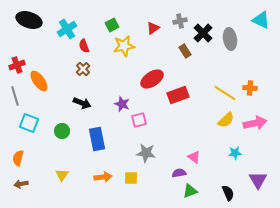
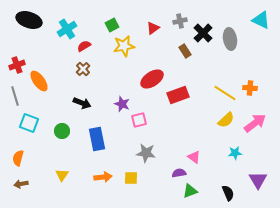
red semicircle: rotated 80 degrees clockwise
pink arrow: rotated 25 degrees counterclockwise
